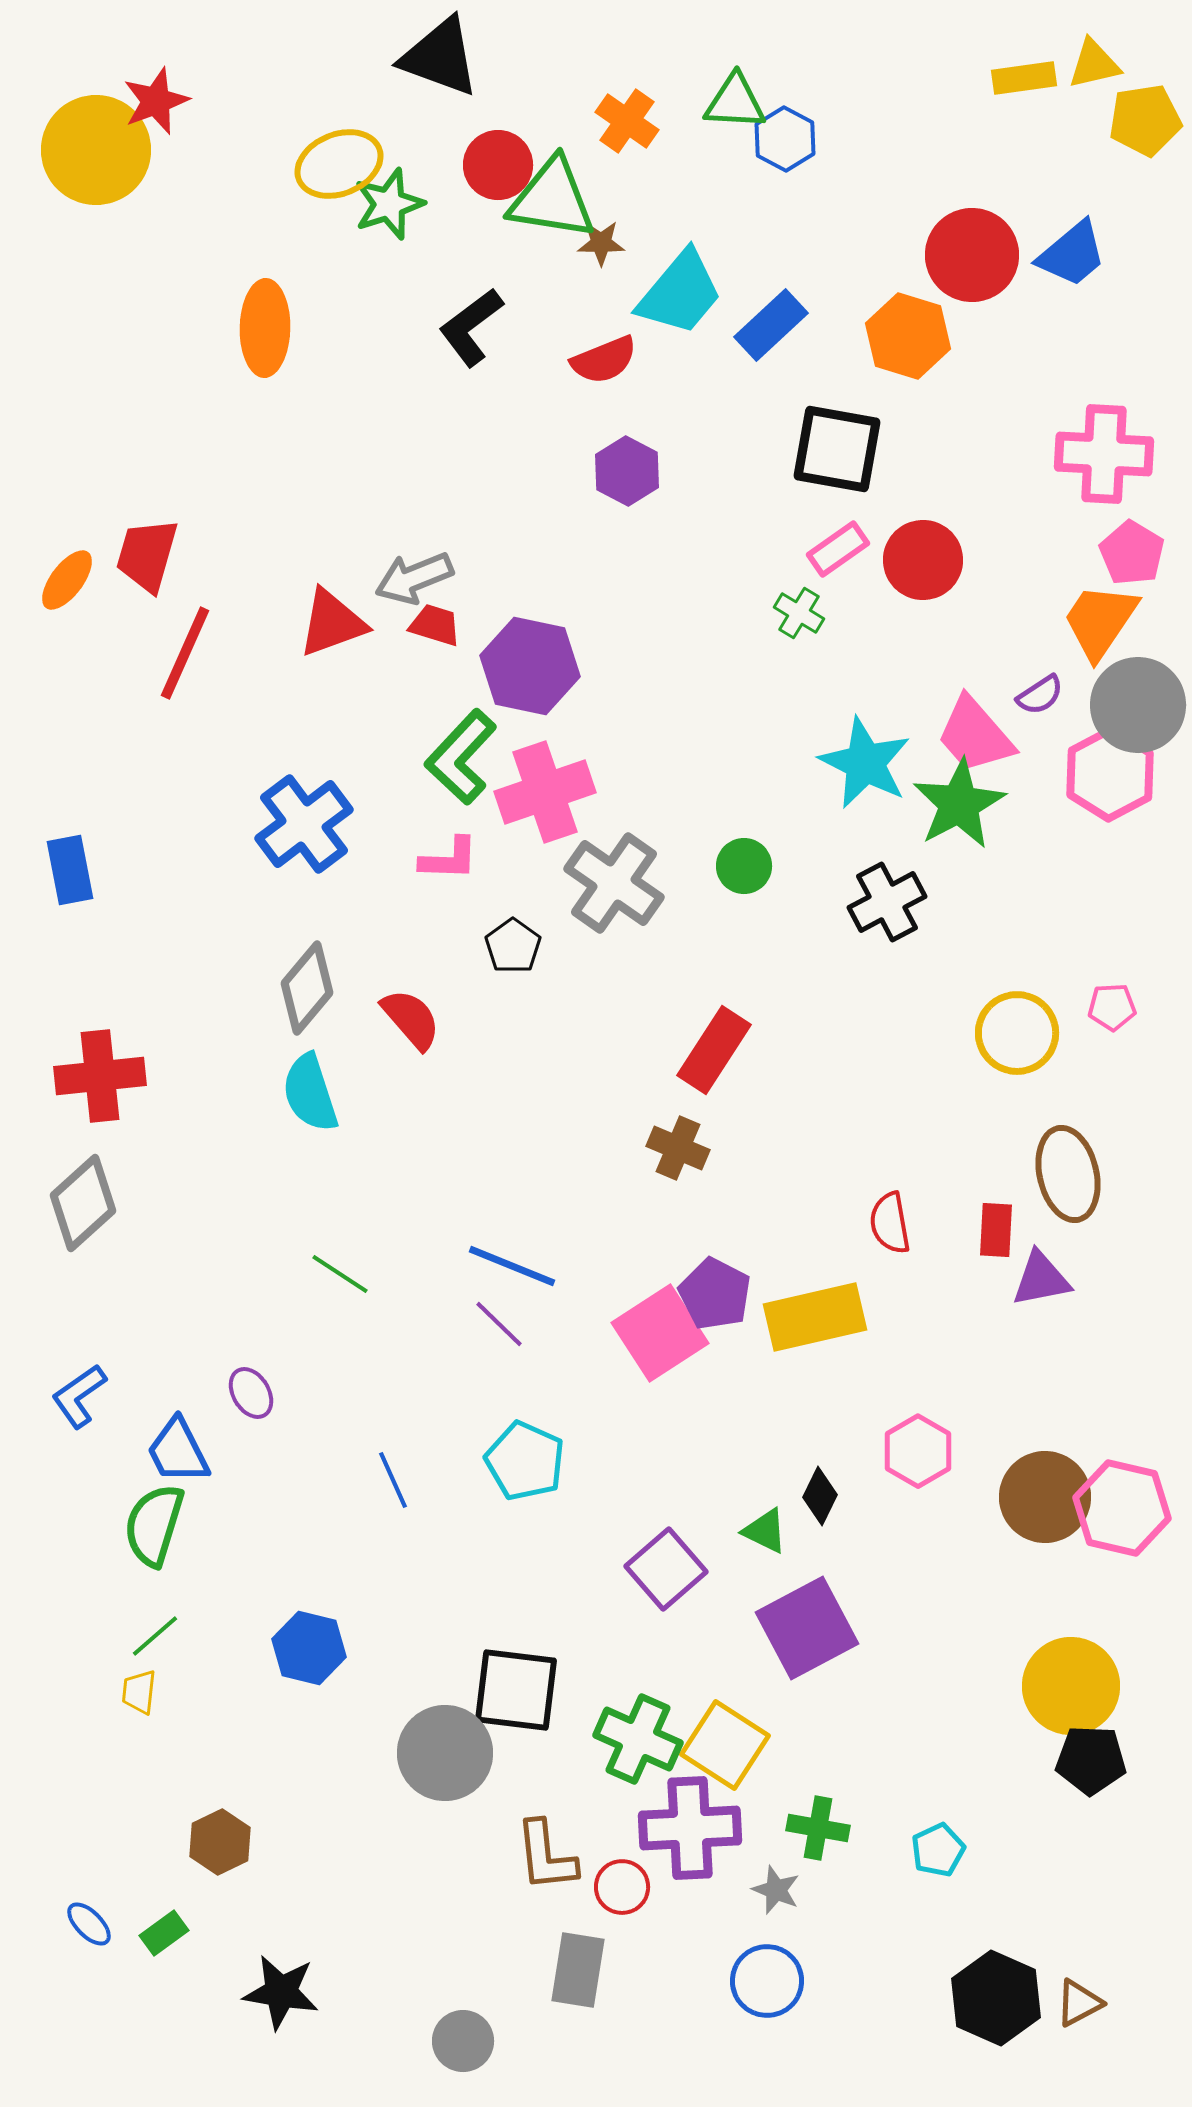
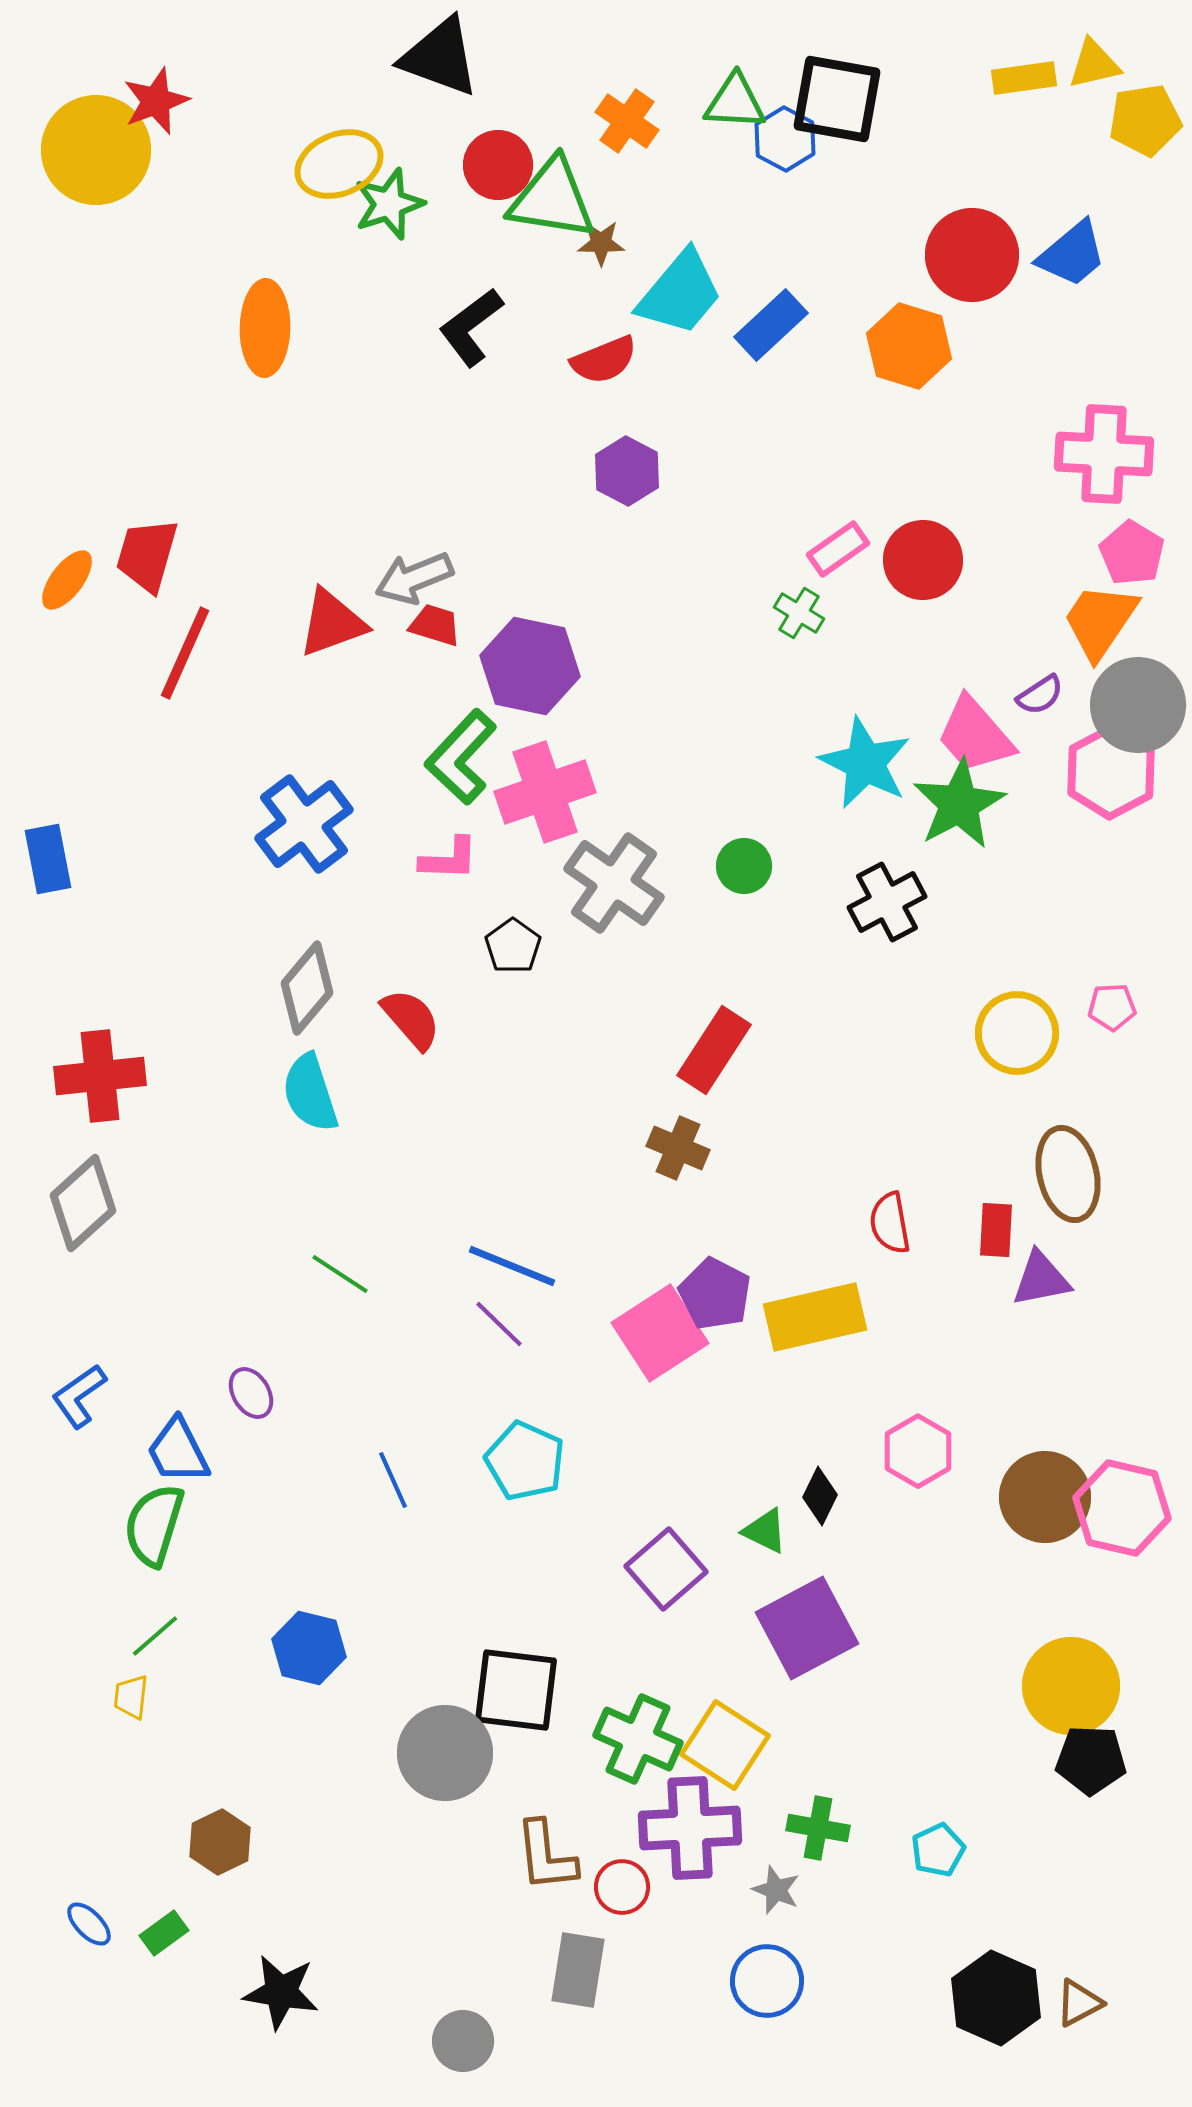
orange hexagon at (908, 336): moved 1 px right, 10 px down
black square at (837, 449): moved 350 px up
pink hexagon at (1110, 774): moved 1 px right, 2 px up
blue rectangle at (70, 870): moved 22 px left, 11 px up
yellow trapezoid at (139, 1692): moved 8 px left, 5 px down
